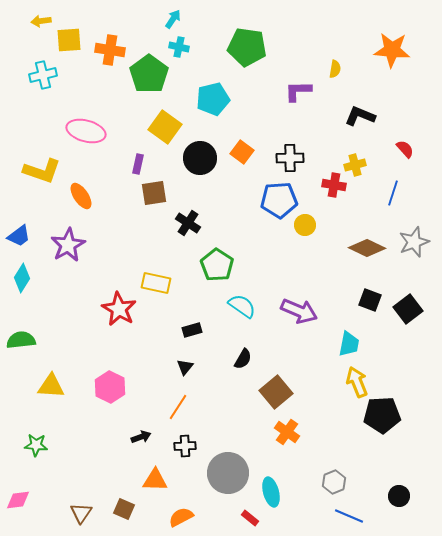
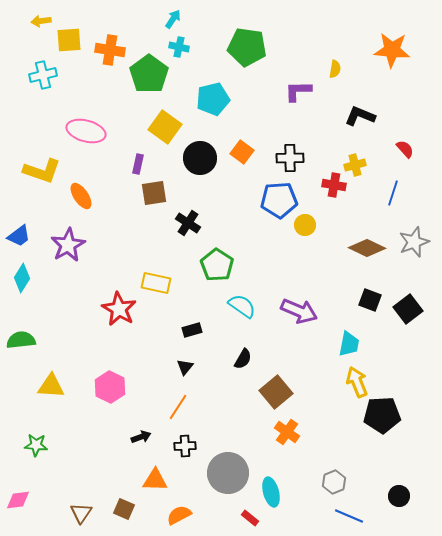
orange semicircle at (181, 517): moved 2 px left, 2 px up
